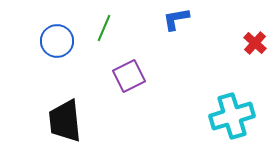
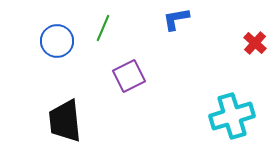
green line: moved 1 px left
